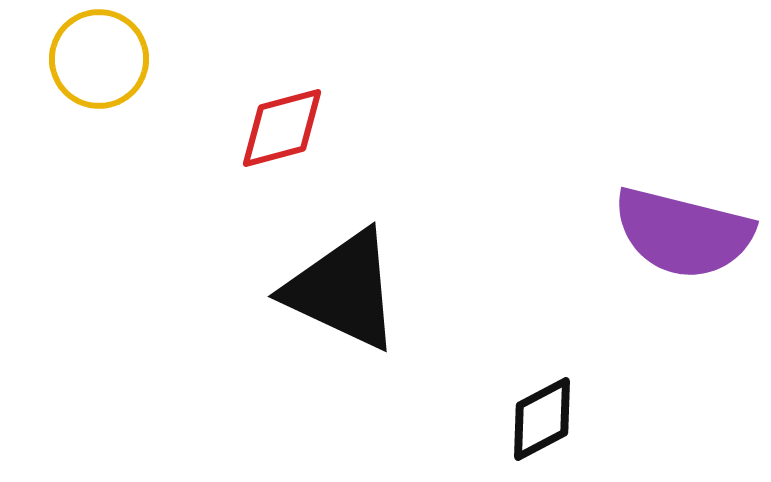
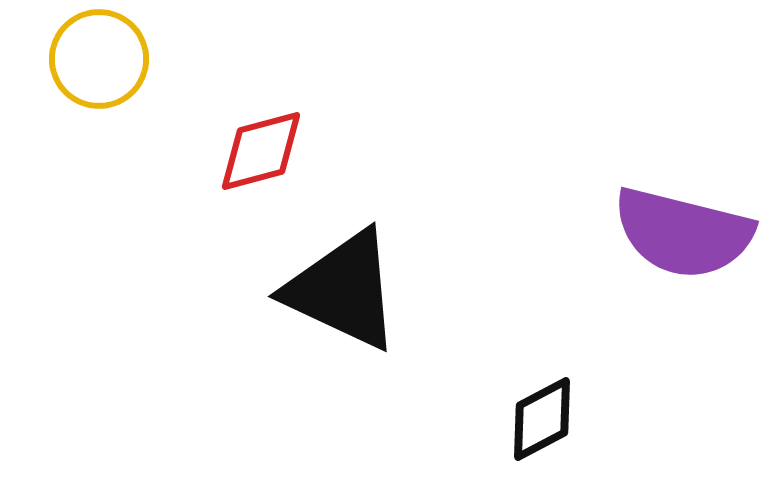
red diamond: moved 21 px left, 23 px down
